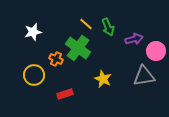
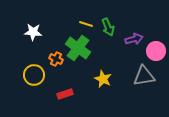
yellow line: rotated 24 degrees counterclockwise
white star: rotated 18 degrees clockwise
